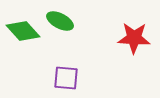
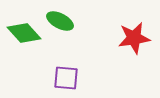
green diamond: moved 1 px right, 2 px down
red star: rotated 12 degrees counterclockwise
